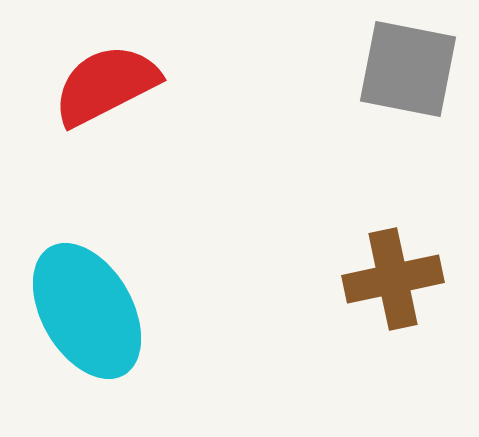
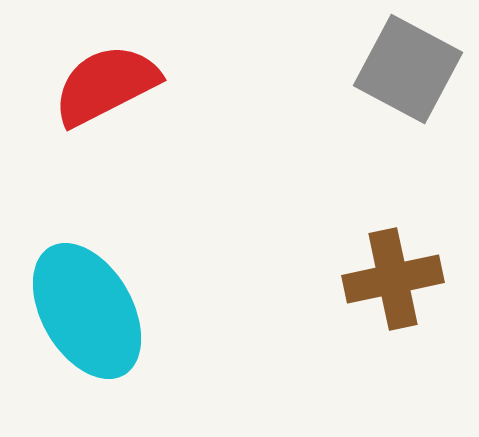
gray square: rotated 17 degrees clockwise
